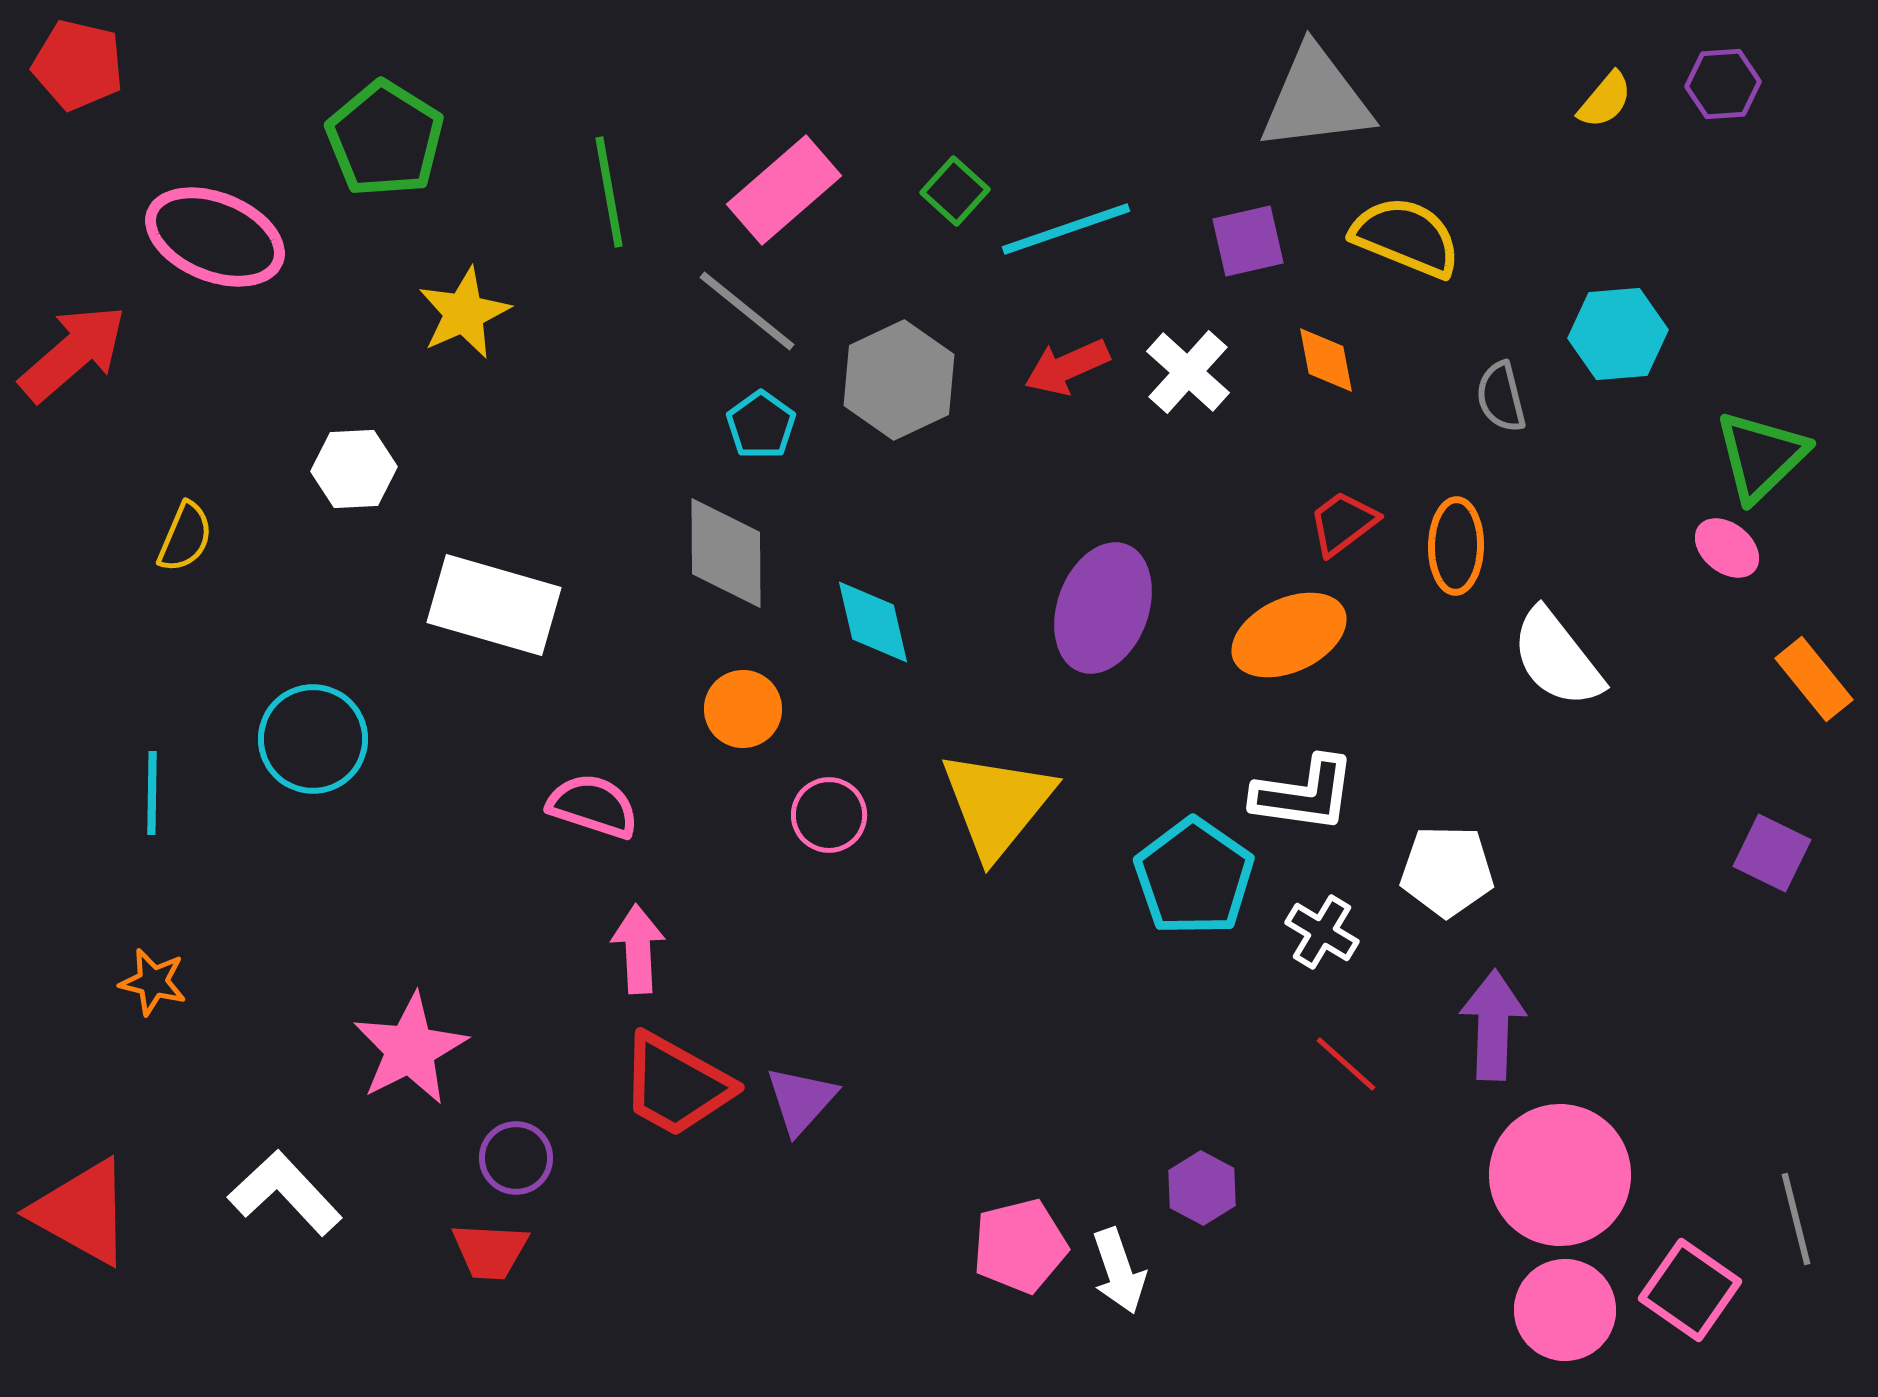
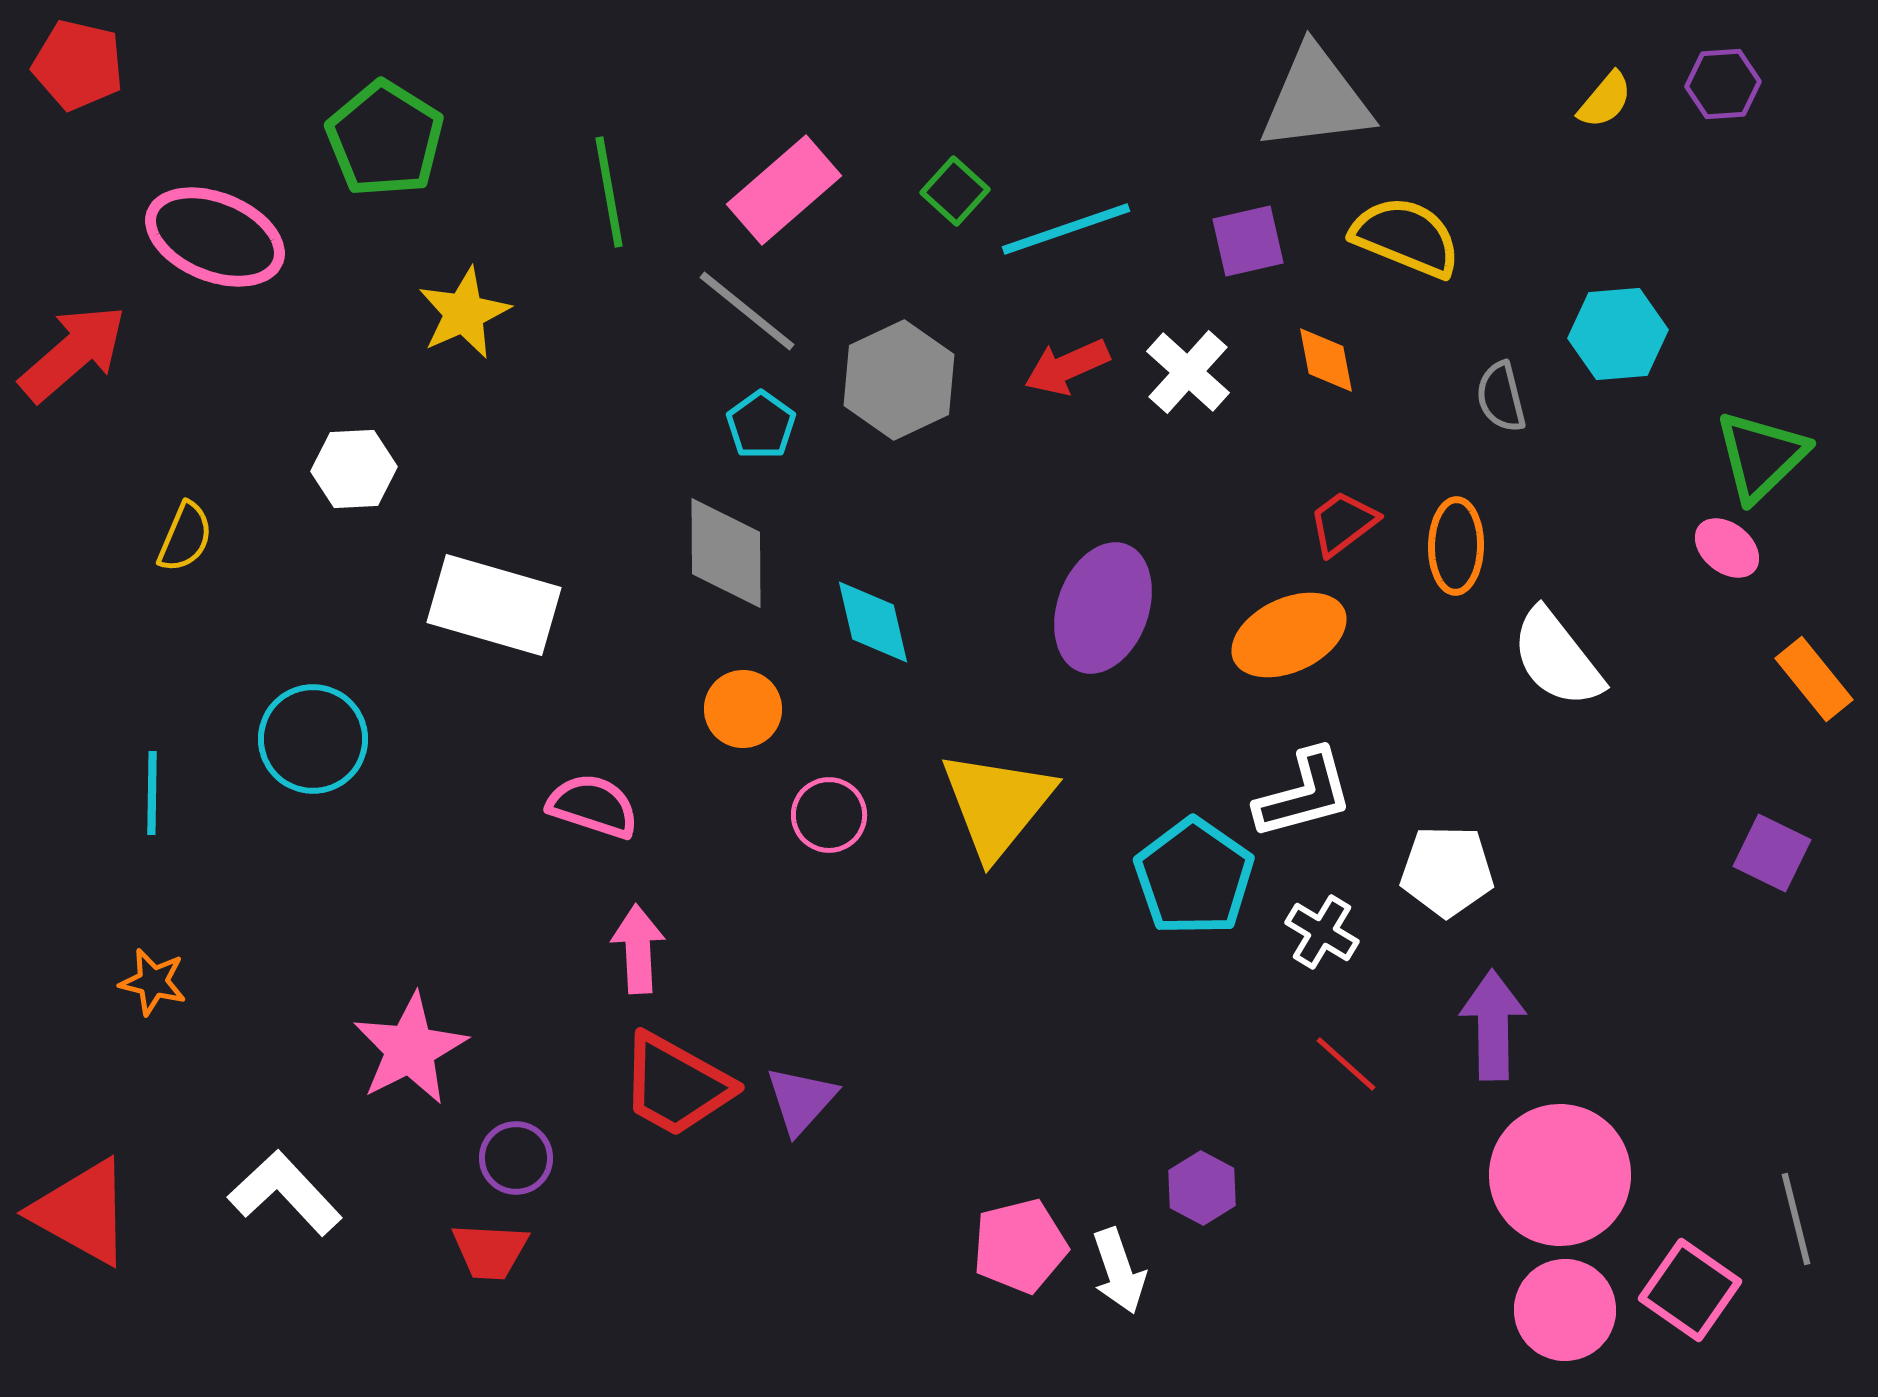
white L-shape at (1304, 794): rotated 23 degrees counterclockwise
purple arrow at (1493, 1025): rotated 3 degrees counterclockwise
